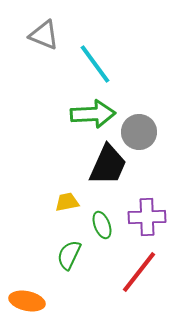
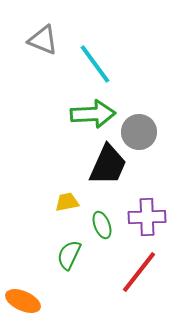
gray triangle: moved 1 px left, 5 px down
orange ellipse: moved 4 px left; rotated 12 degrees clockwise
